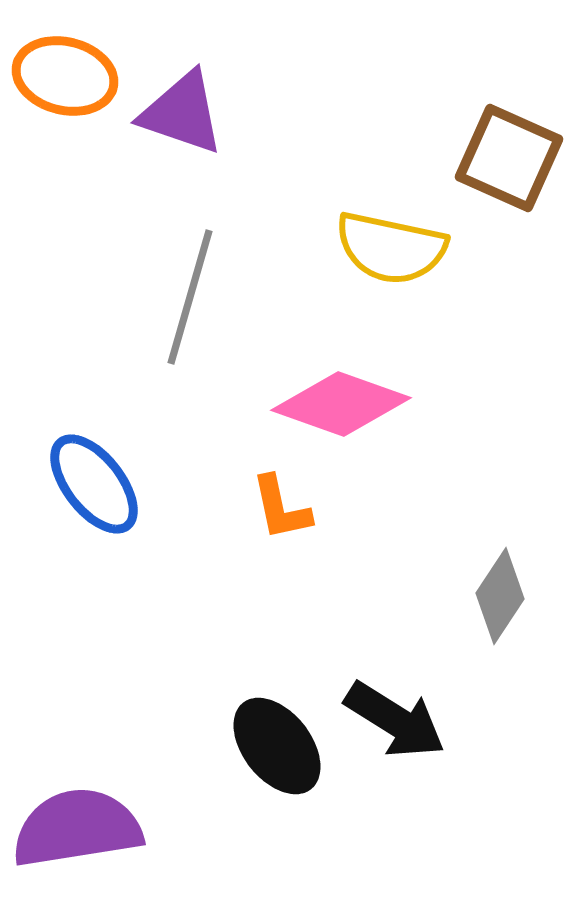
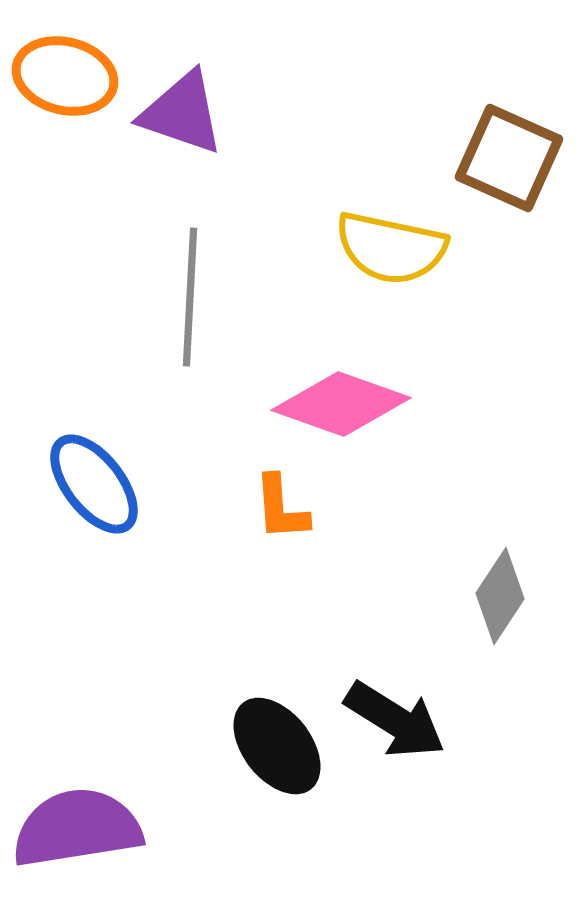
gray line: rotated 13 degrees counterclockwise
orange L-shape: rotated 8 degrees clockwise
